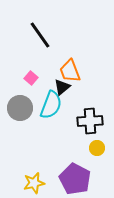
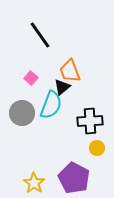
gray circle: moved 2 px right, 5 px down
purple pentagon: moved 1 px left, 1 px up
yellow star: rotated 25 degrees counterclockwise
